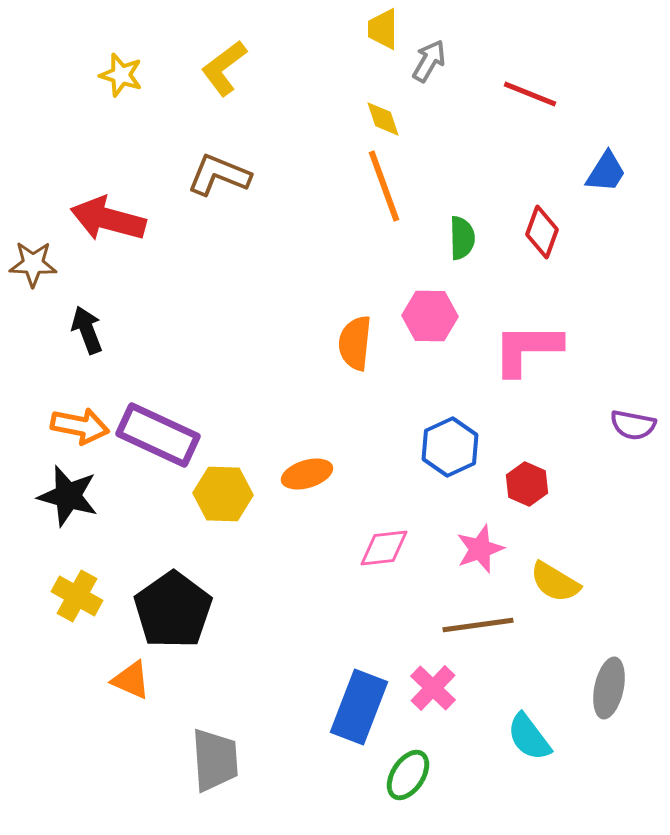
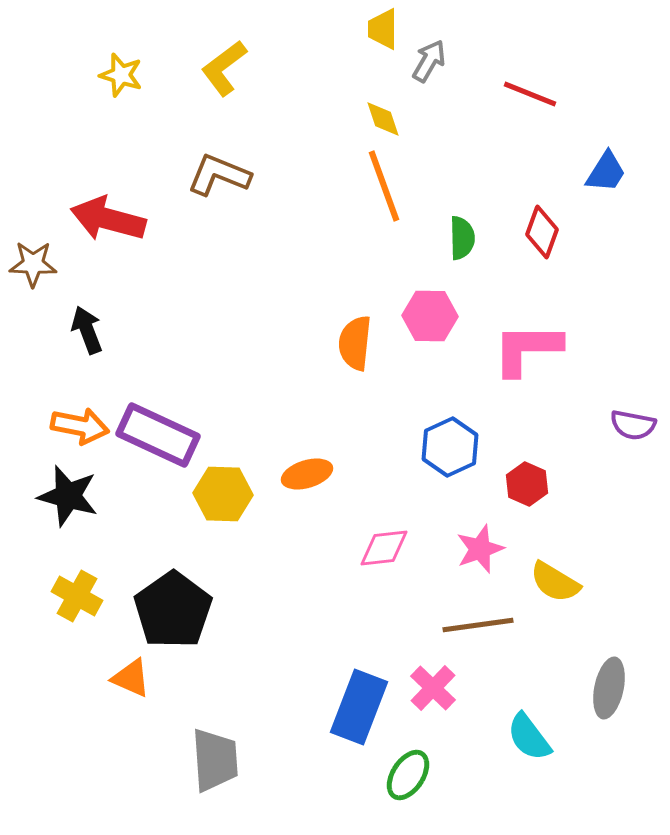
orange triangle: moved 2 px up
